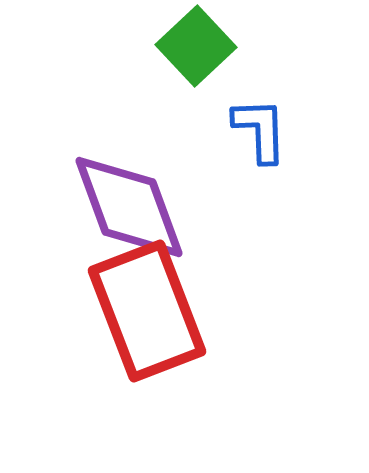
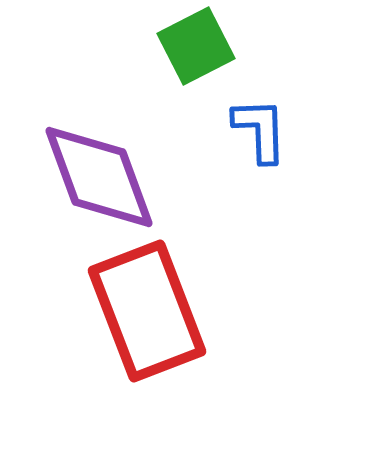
green square: rotated 16 degrees clockwise
purple diamond: moved 30 px left, 30 px up
